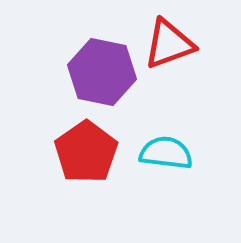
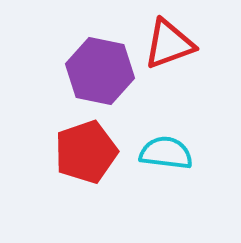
purple hexagon: moved 2 px left, 1 px up
red pentagon: rotated 16 degrees clockwise
